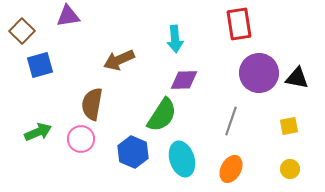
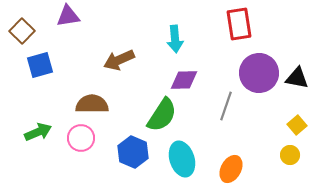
brown semicircle: rotated 80 degrees clockwise
gray line: moved 5 px left, 15 px up
yellow square: moved 8 px right, 1 px up; rotated 30 degrees counterclockwise
pink circle: moved 1 px up
yellow circle: moved 14 px up
